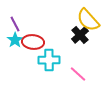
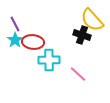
yellow semicircle: moved 4 px right
black cross: moved 2 px right; rotated 30 degrees counterclockwise
